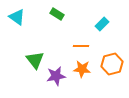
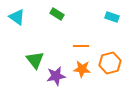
cyan rectangle: moved 10 px right, 7 px up; rotated 64 degrees clockwise
orange hexagon: moved 2 px left, 1 px up
